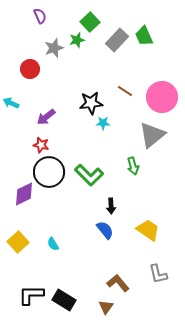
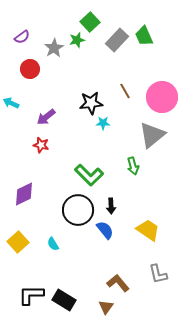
purple semicircle: moved 18 px left, 21 px down; rotated 77 degrees clockwise
gray star: rotated 12 degrees counterclockwise
brown line: rotated 28 degrees clockwise
black circle: moved 29 px right, 38 px down
